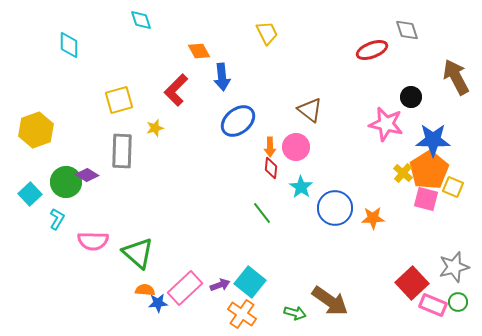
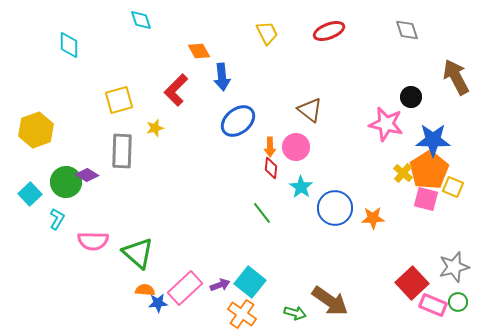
red ellipse at (372, 50): moved 43 px left, 19 px up
